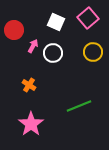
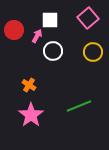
white square: moved 6 px left, 2 px up; rotated 24 degrees counterclockwise
pink arrow: moved 4 px right, 10 px up
white circle: moved 2 px up
pink star: moved 9 px up
